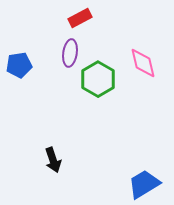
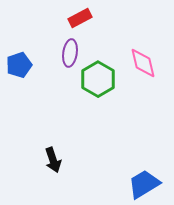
blue pentagon: rotated 10 degrees counterclockwise
